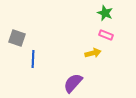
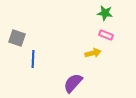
green star: rotated 14 degrees counterclockwise
